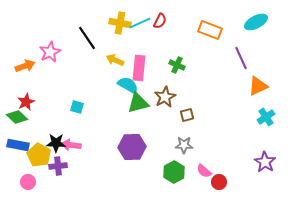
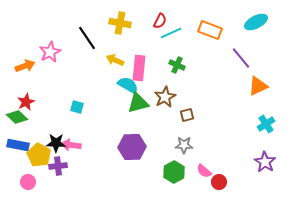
cyan line: moved 31 px right, 10 px down
purple line: rotated 15 degrees counterclockwise
cyan cross: moved 7 px down
